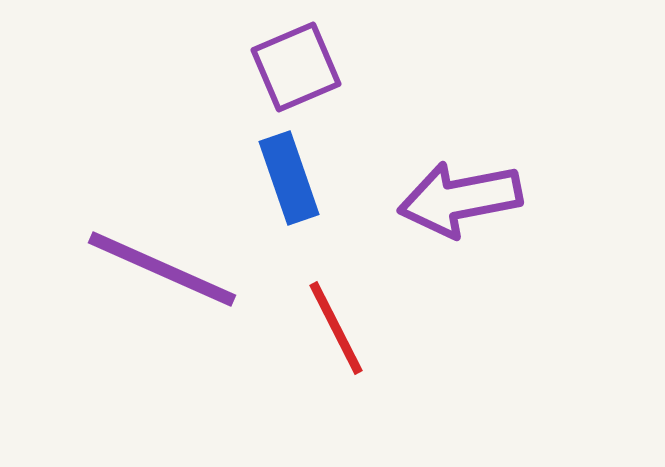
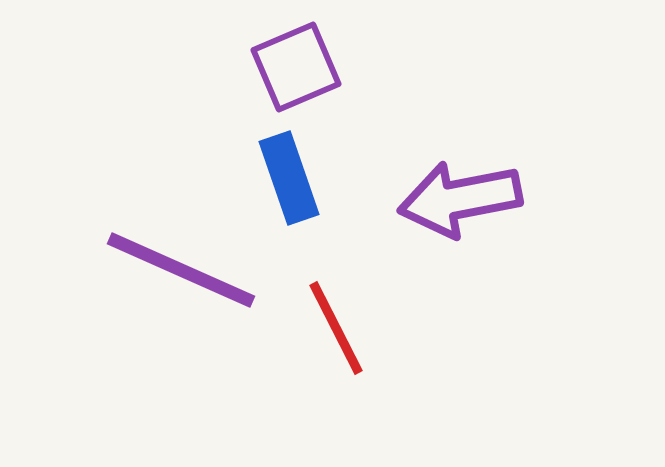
purple line: moved 19 px right, 1 px down
